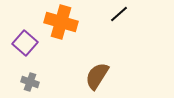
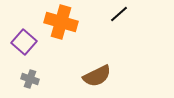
purple square: moved 1 px left, 1 px up
brown semicircle: rotated 148 degrees counterclockwise
gray cross: moved 3 px up
